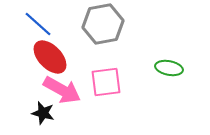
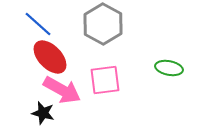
gray hexagon: rotated 21 degrees counterclockwise
pink square: moved 1 px left, 2 px up
